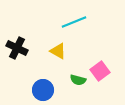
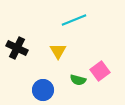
cyan line: moved 2 px up
yellow triangle: rotated 30 degrees clockwise
